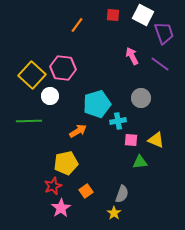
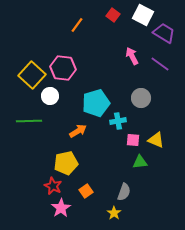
red square: rotated 32 degrees clockwise
purple trapezoid: rotated 40 degrees counterclockwise
cyan pentagon: moved 1 px left, 1 px up
pink square: moved 2 px right
red star: rotated 24 degrees counterclockwise
gray semicircle: moved 2 px right, 2 px up
